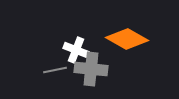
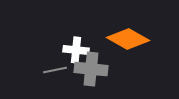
orange diamond: moved 1 px right
white cross: rotated 15 degrees counterclockwise
